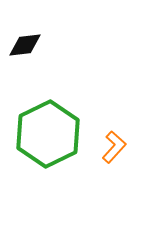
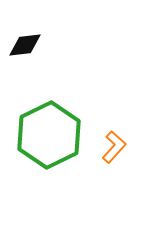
green hexagon: moved 1 px right, 1 px down
